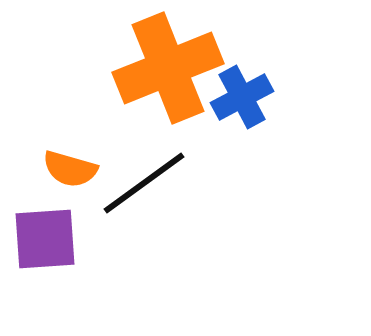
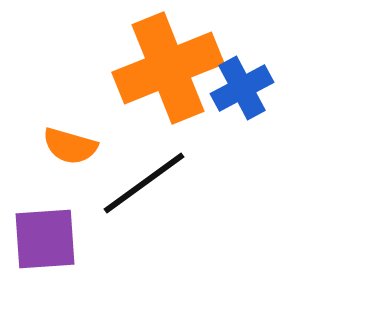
blue cross: moved 9 px up
orange semicircle: moved 23 px up
